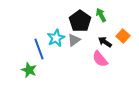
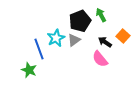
black pentagon: rotated 15 degrees clockwise
